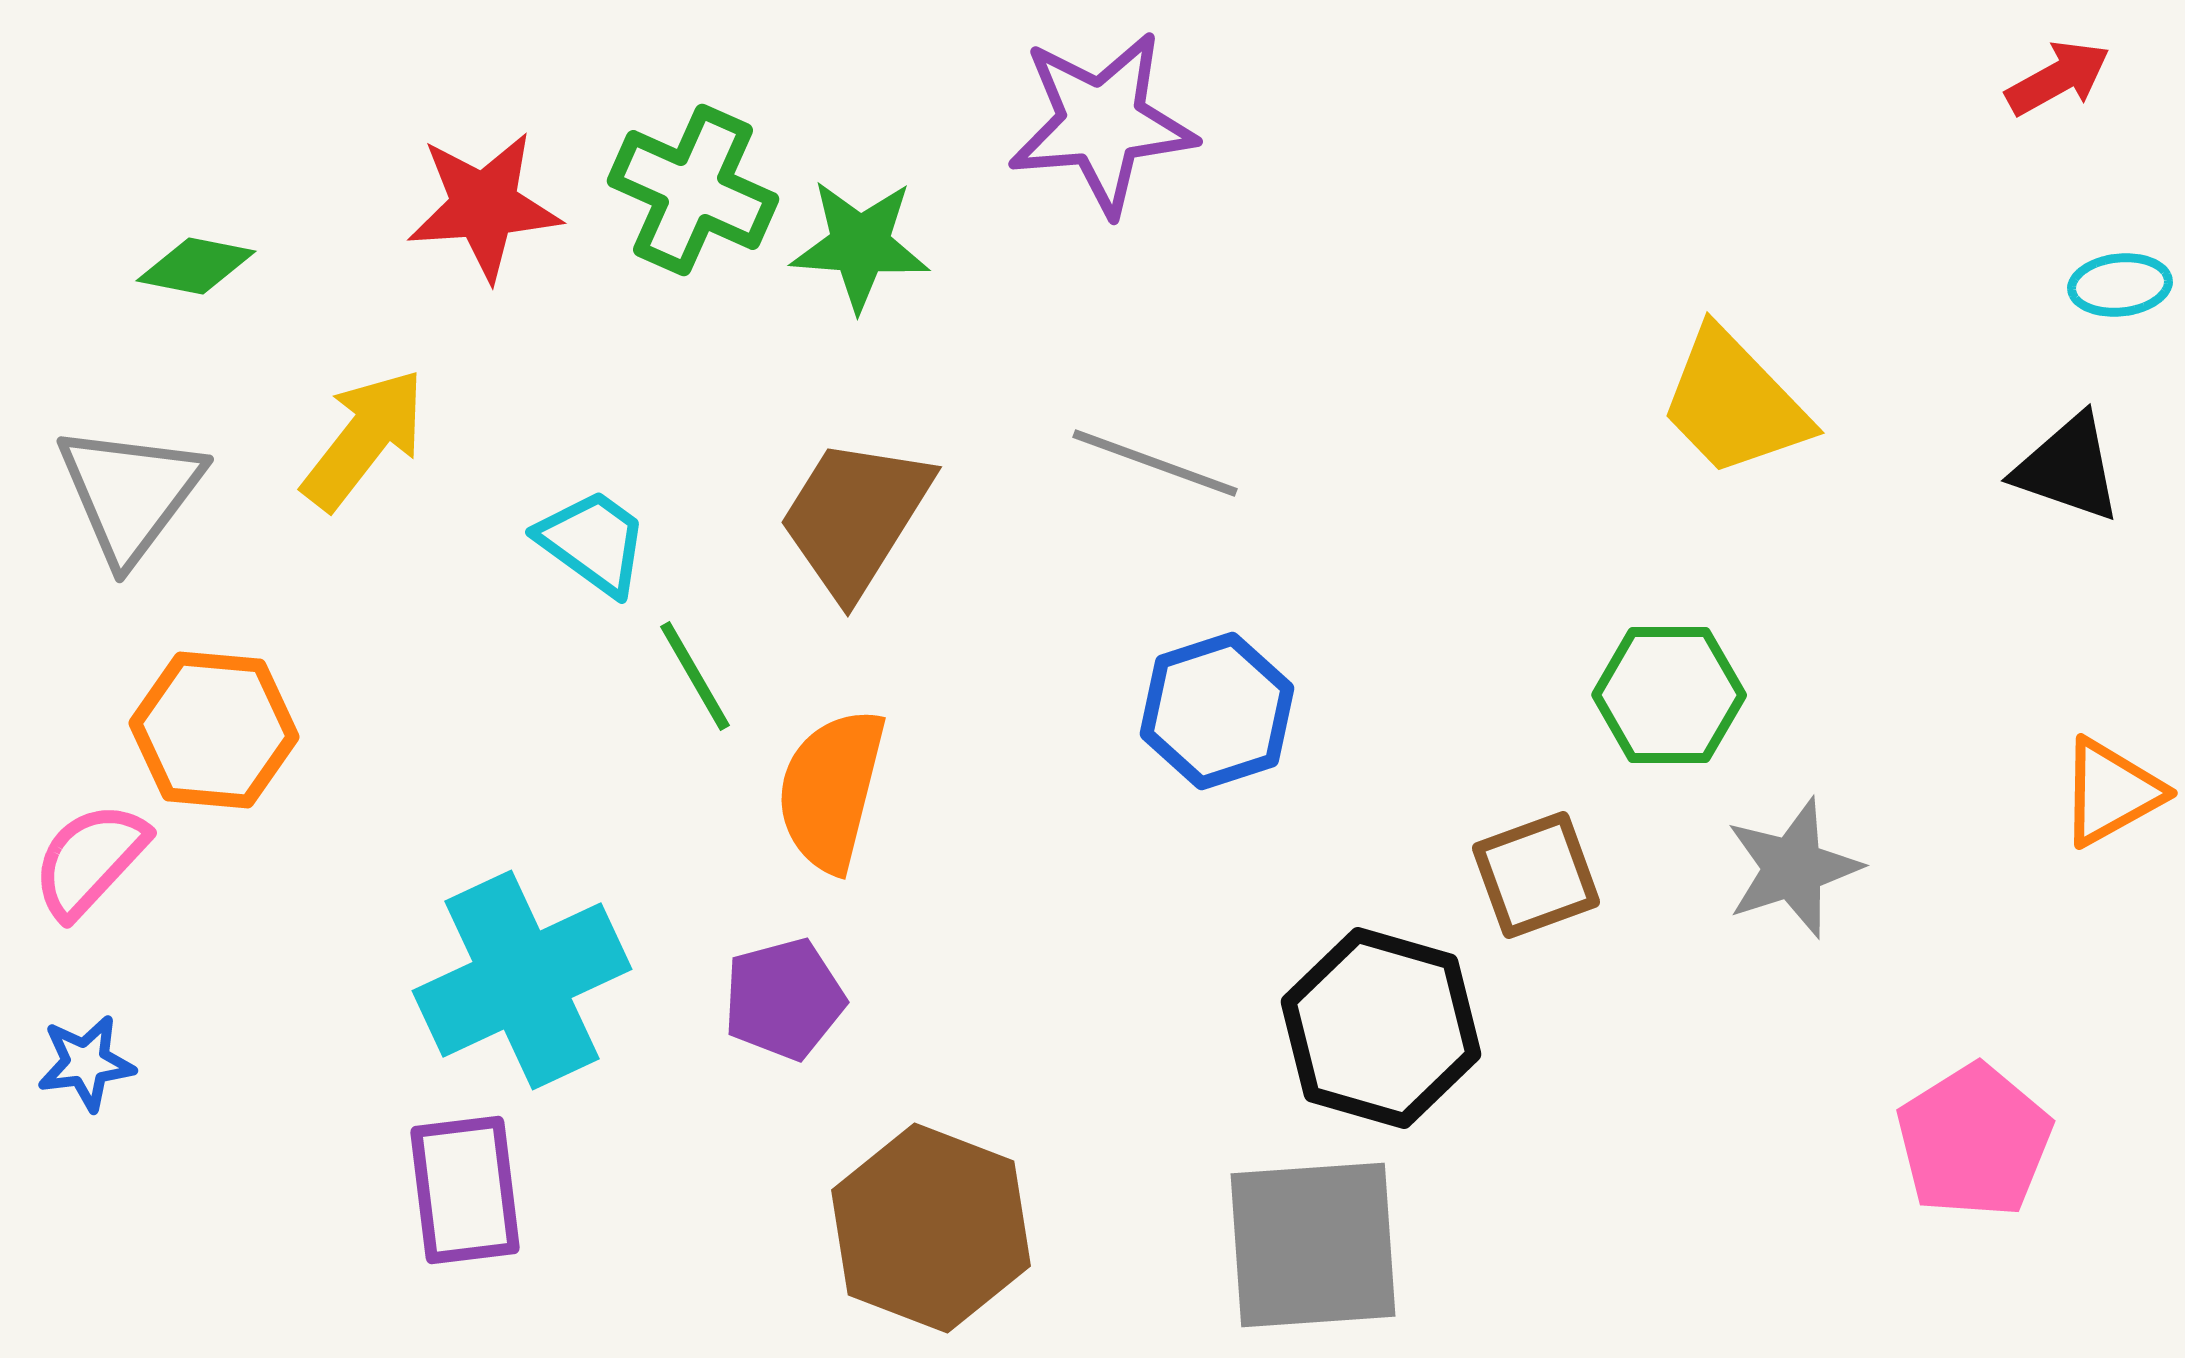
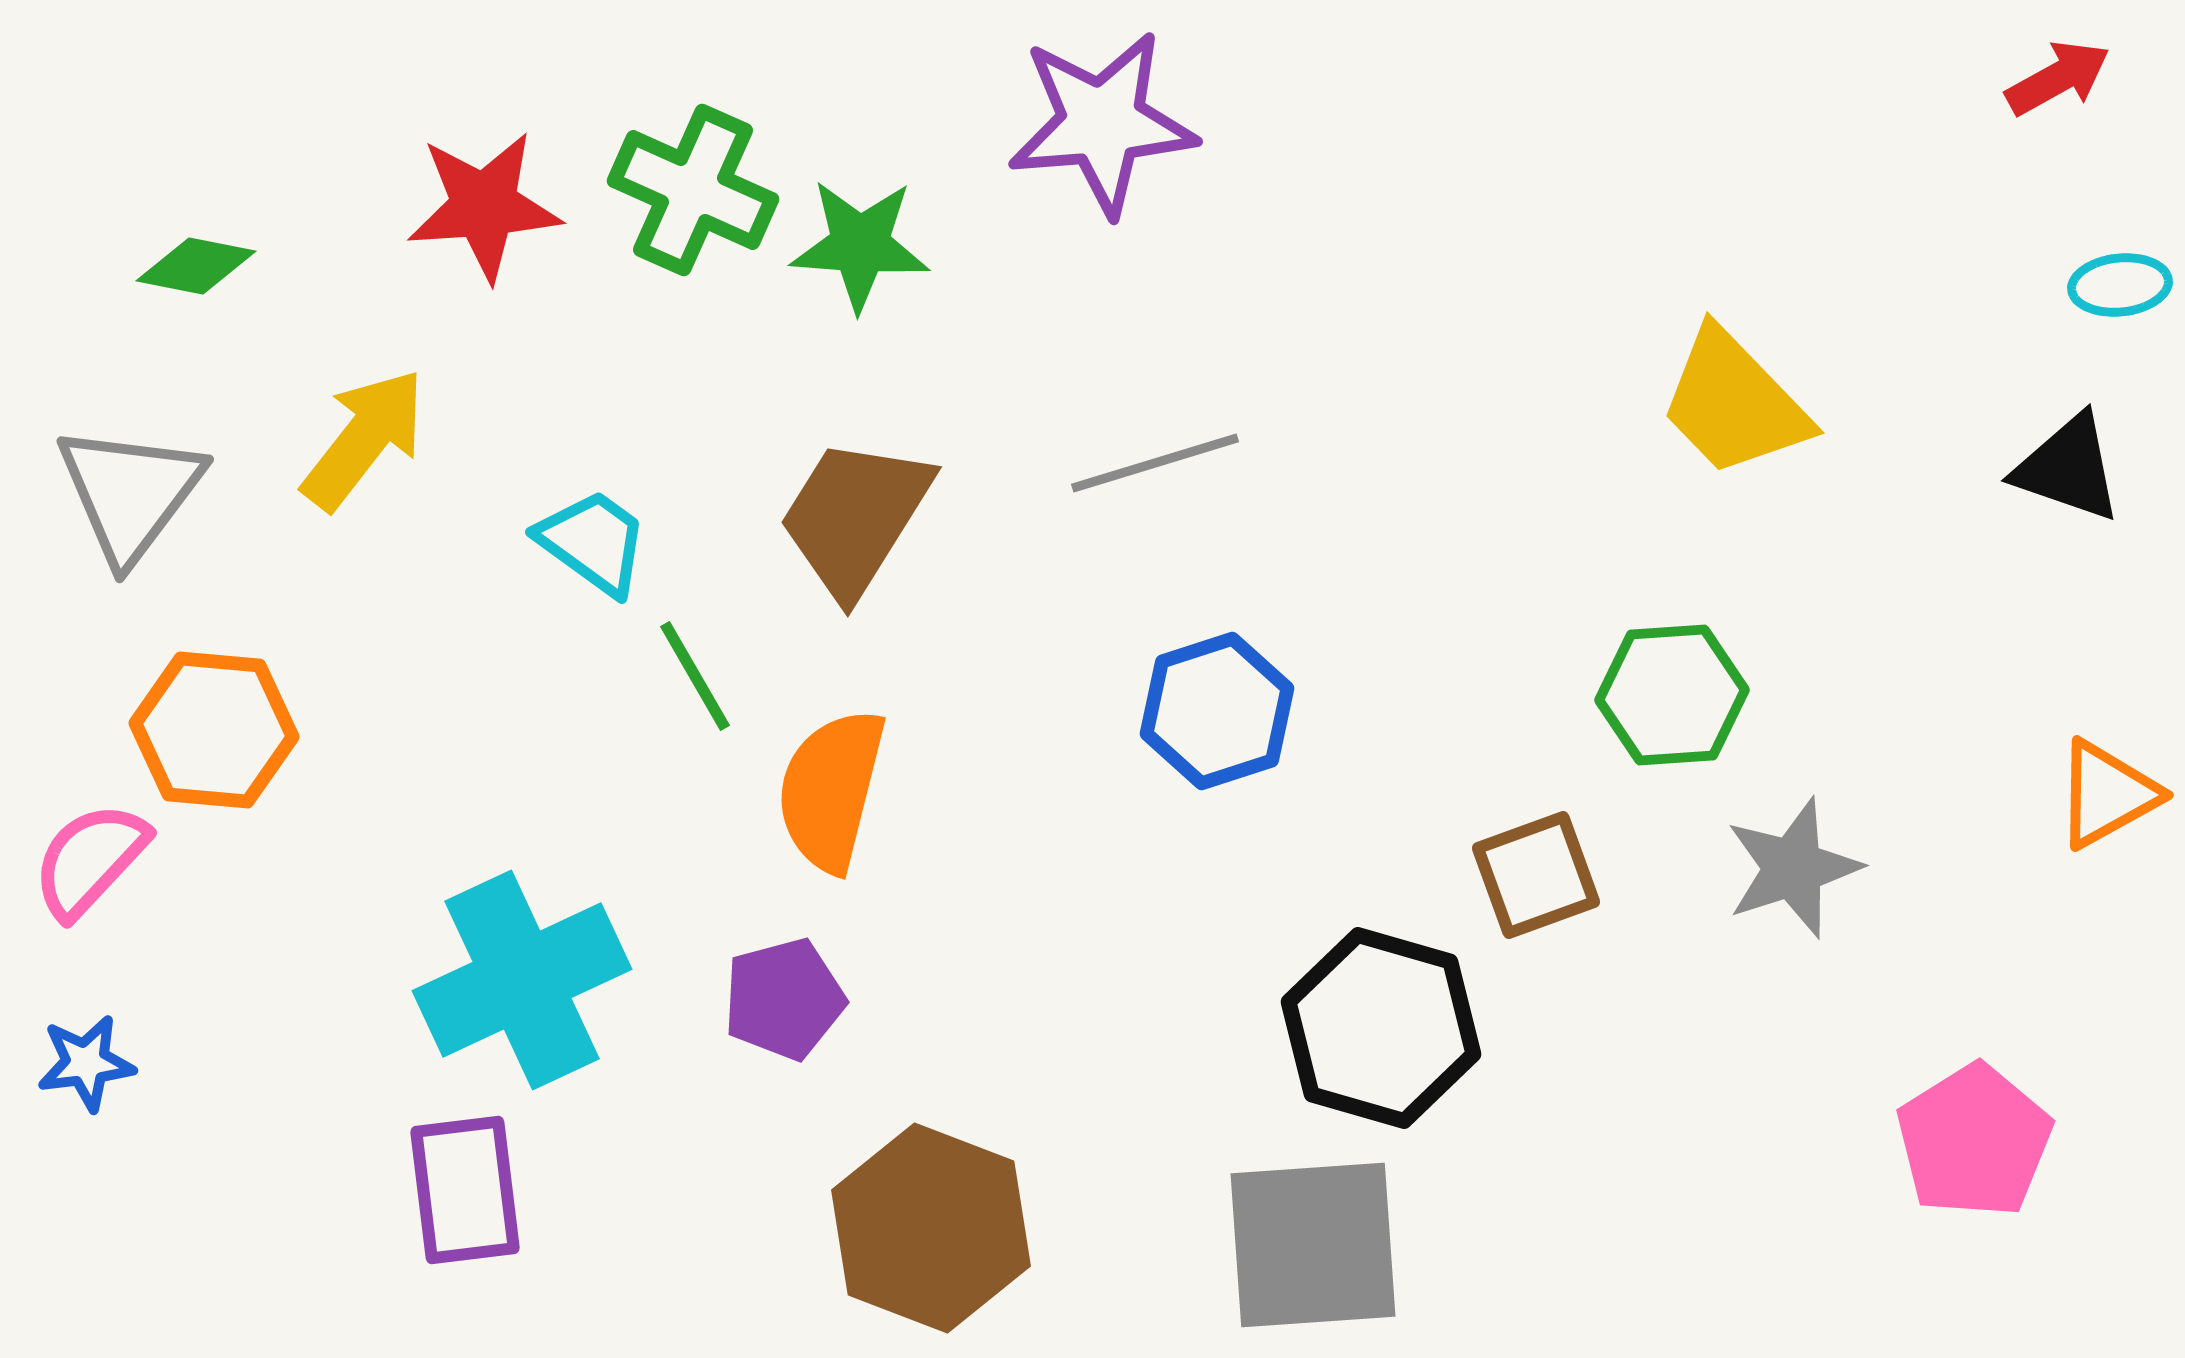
gray line: rotated 37 degrees counterclockwise
green hexagon: moved 3 px right; rotated 4 degrees counterclockwise
orange triangle: moved 4 px left, 2 px down
